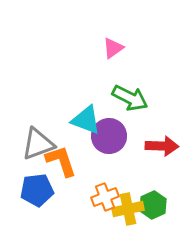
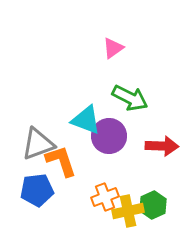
yellow cross: moved 2 px down
